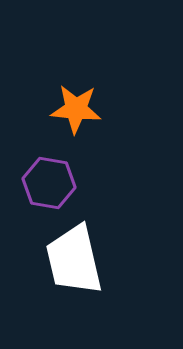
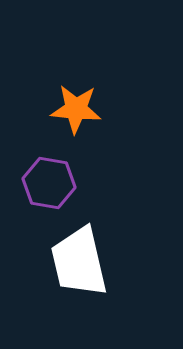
white trapezoid: moved 5 px right, 2 px down
